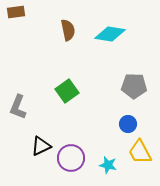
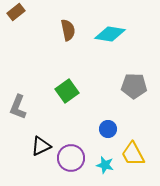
brown rectangle: rotated 30 degrees counterclockwise
blue circle: moved 20 px left, 5 px down
yellow trapezoid: moved 7 px left, 2 px down
cyan star: moved 3 px left
